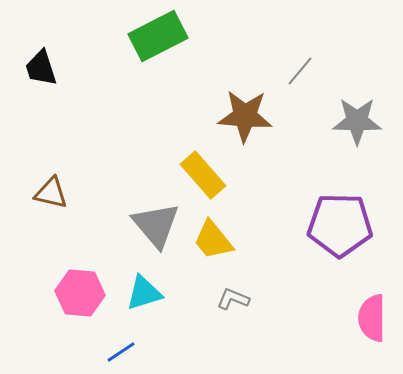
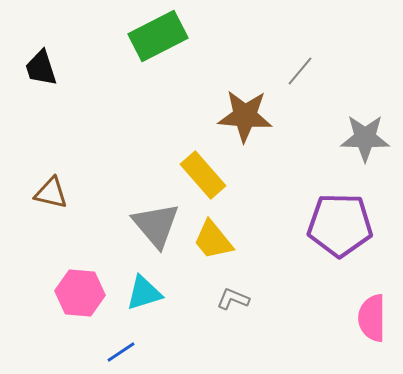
gray star: moved 8 px right, 17 px down
